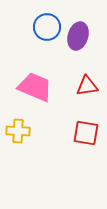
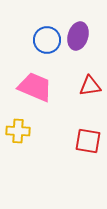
blue circle: moved 13 px down
red triangle: moved 3 px right
red square: moved 2 px right, 8 px down
